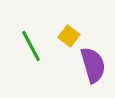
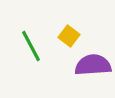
purple semicircle: rotated 78 degrees counterclockwise
